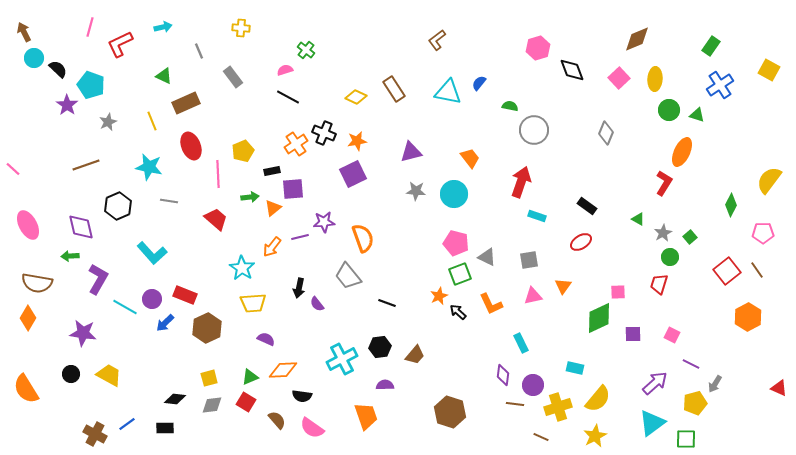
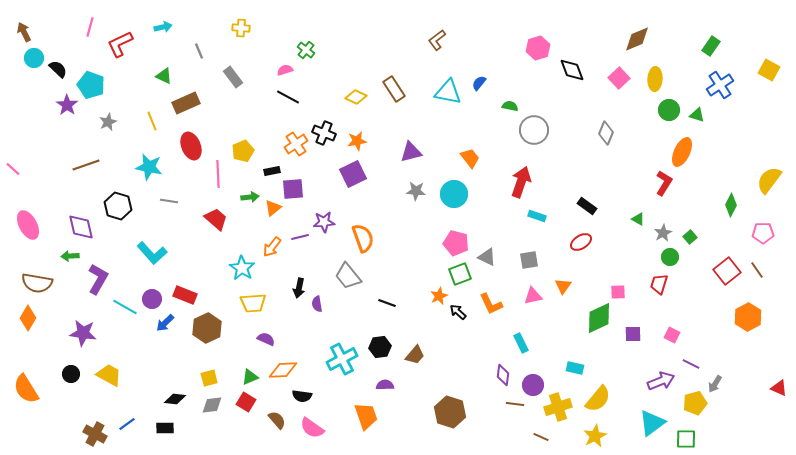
black hexagon at (118, 206): rotated 20 degrees counterclockwise
purple semicircle at (317, 304): rotated 28 degrees clockwise
purple arrow at (655, 383): moved 6 px right, 2 px up; rotated 20 degrees clockwise
